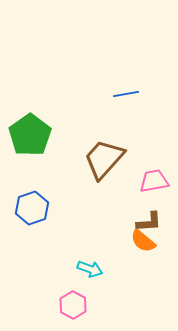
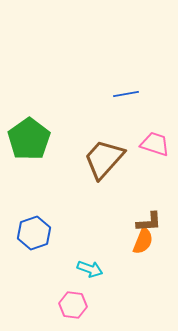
green pentagon: moved 1 px left, 4 px down
pink trapezoid: moved 1 px right, 37 px up; rotated 28 degrees clockwise
blue hexagon: moved 2 px right, 25 px down
orange semicircle: rotated 108 degrees counterclockwise
pink hexagon: rotated 20 degrees counterclockwise
